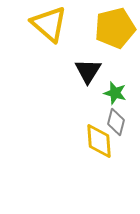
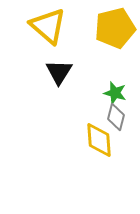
yellow triangle: moved 1 px left, 2 px down
black triangle: moved 29 px left, 1 px down
gray diamond: moved 5 px up
yellow diamond: moved 1 px up
